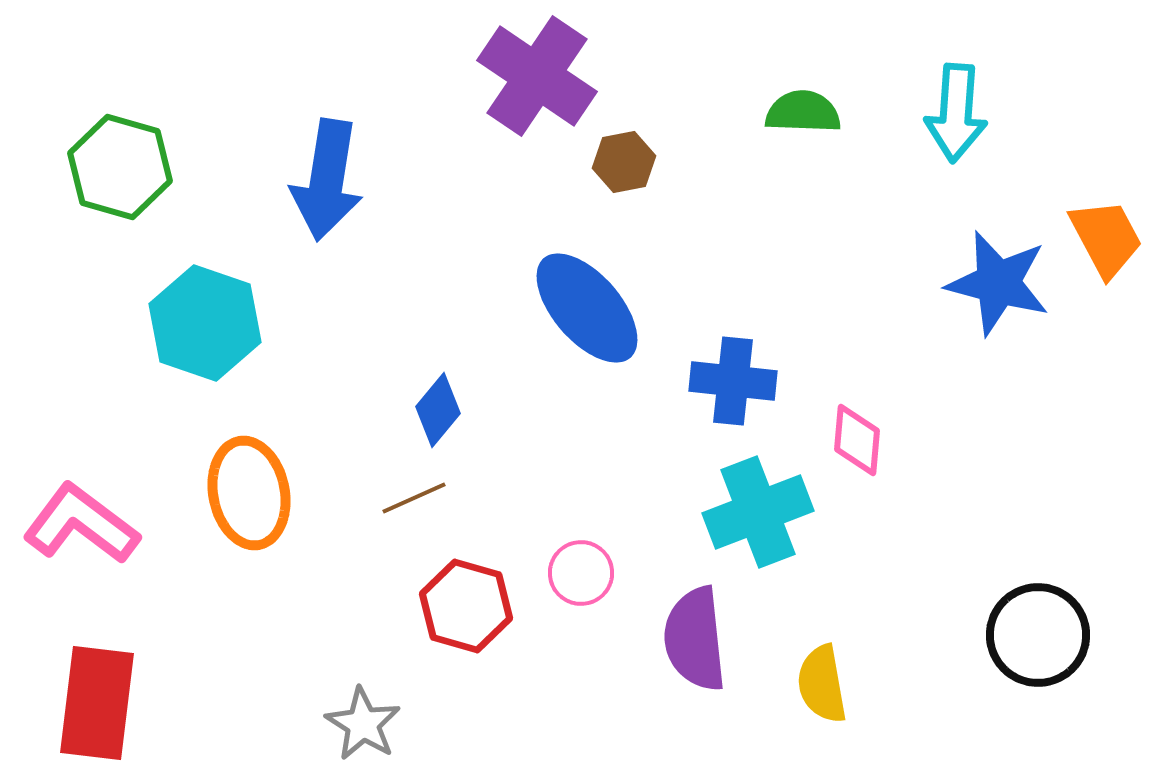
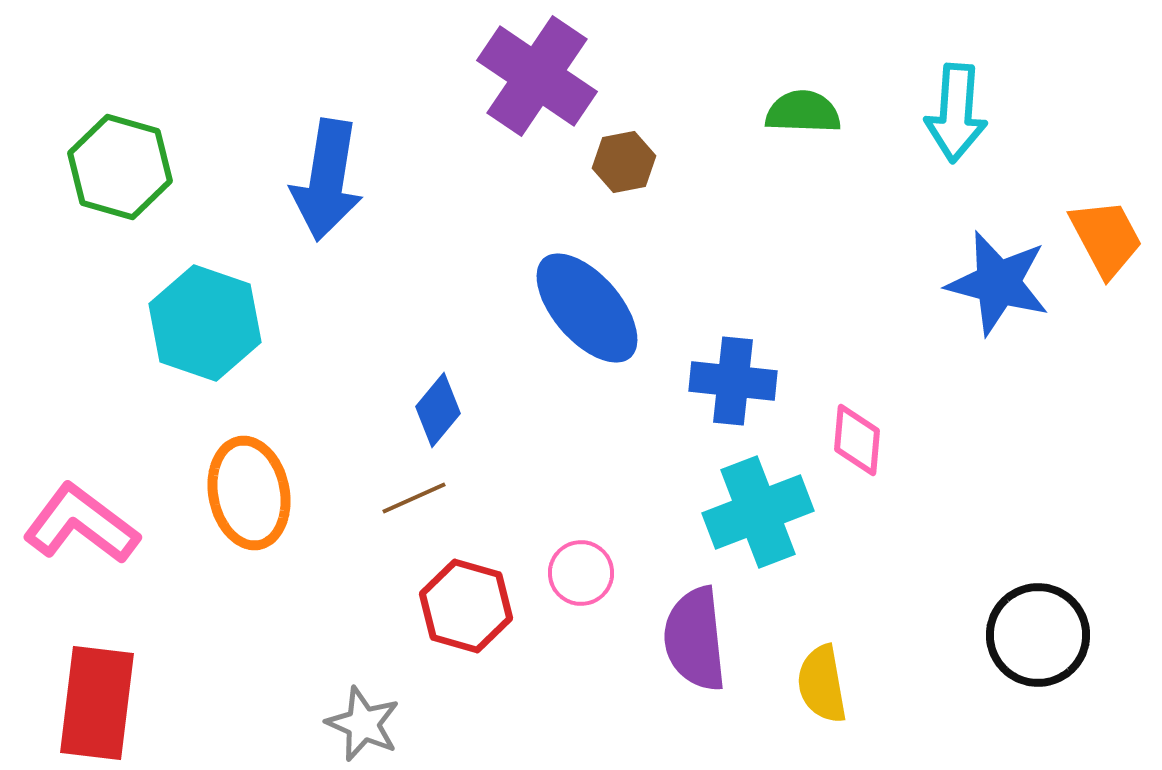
gray star: rotated 8 degrees counterclockwise
